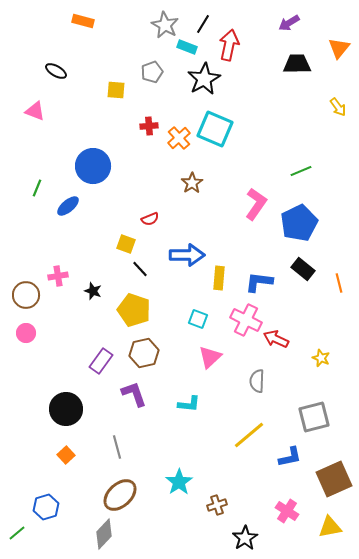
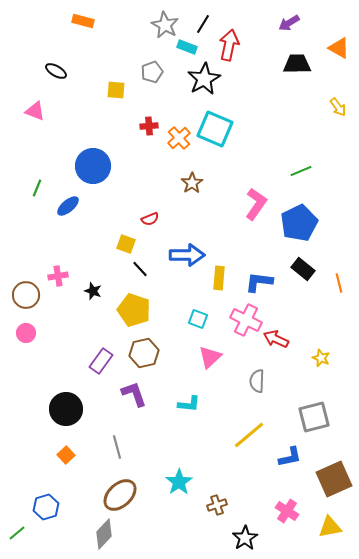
orange triangle at (339, 48): rotated 40 degrees counterclockwise
